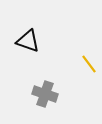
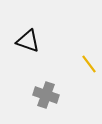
gray cross: moved 1 px right, 1 px down
